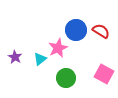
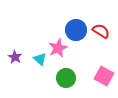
cyan triangle: rotated 40 degrees counterclockwise
pink square: moved 2 px down
